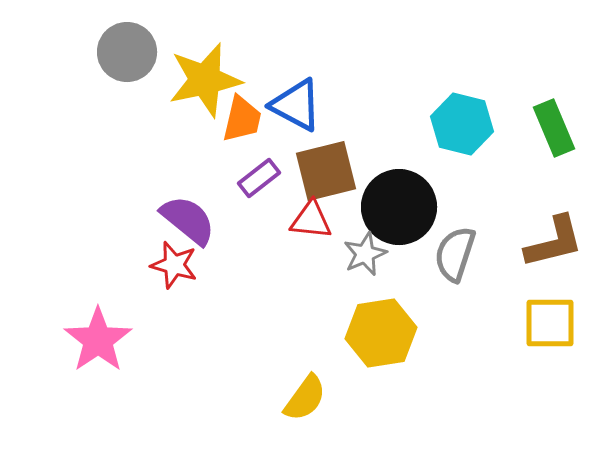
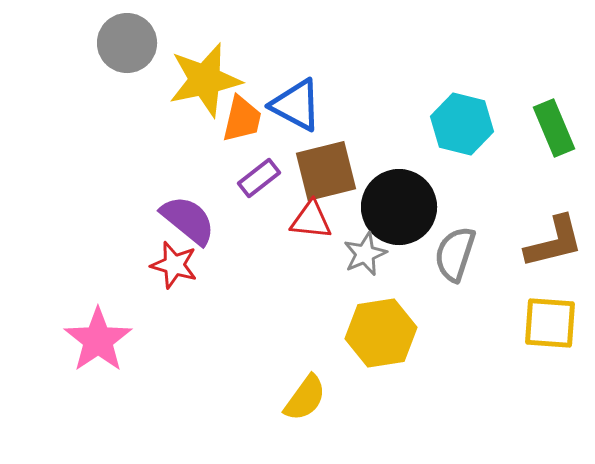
gray circle: moved 9 px up
yellow square: rotated 4 degrees clockwise
